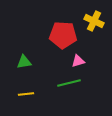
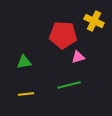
pink triangle: moved 4 px up
green line: moved 2 px down
